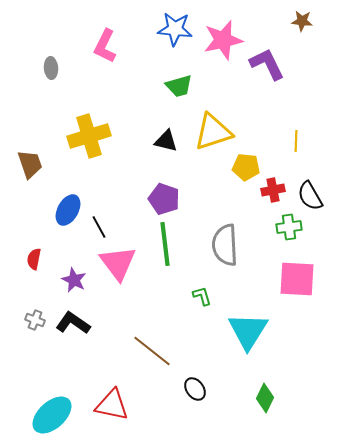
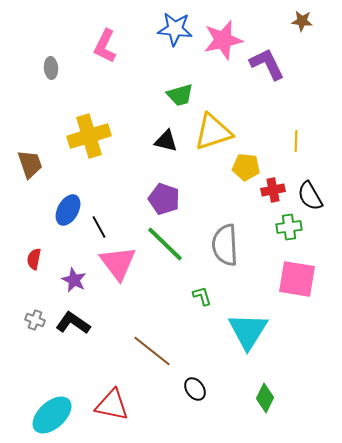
green trapezoid: moved 1 px right, 9 px down
green line: rotated 39 degrees counterclockwise
pink square: rotated 6 degrees clockwise
